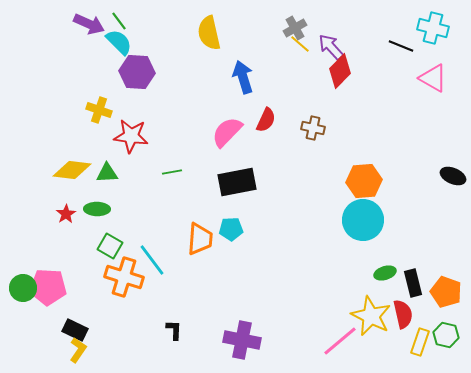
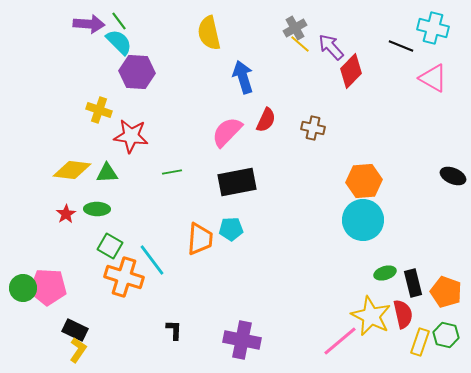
purple arrow at (89, 24): rotated 20 degrees counterclockwise
red diamond at (340, 71): moved 11 px right
